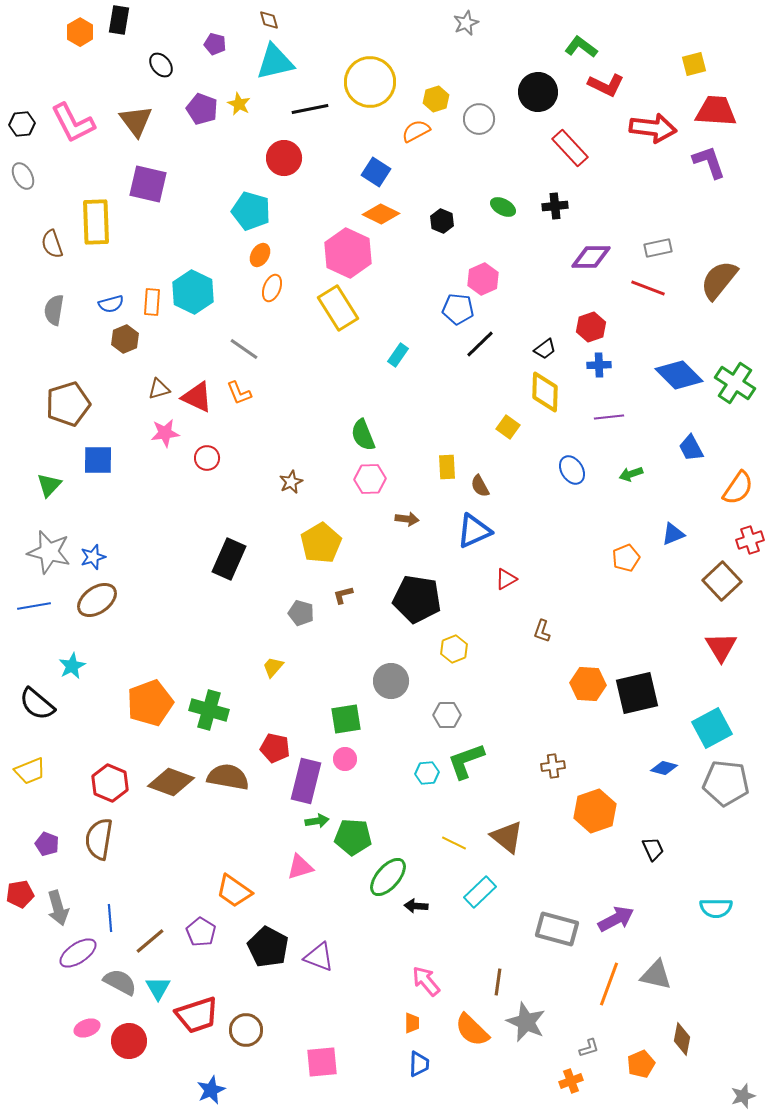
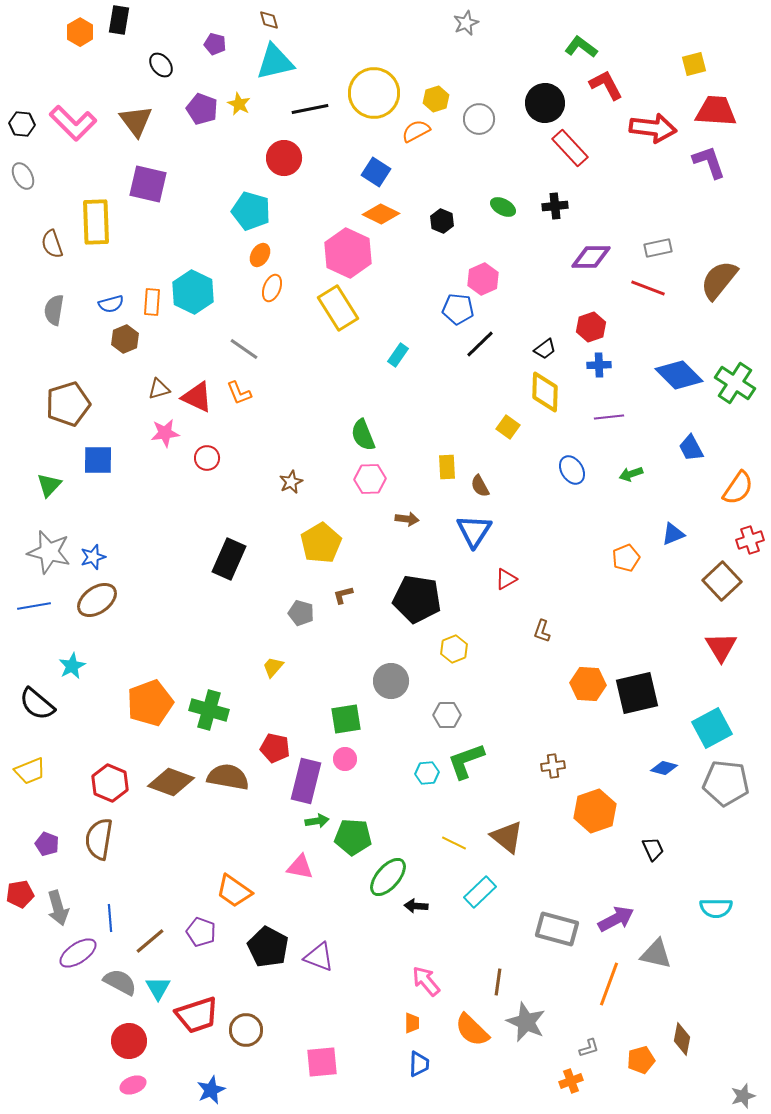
yellow circle at (370, 82): moved 4 px right, 11 px down
red L-shape at (606, 85): rotated 144 degrees counterclockwise
black circle at (538, 92): moved 7 px right, 11 px down
pink L-shape at (73, 123): rotated 18 degrees counterclockwise
black hexagon at (22, 124): rotated 10 degrees clockwise
blue triangle at (474, 531): rotated 33 degrees counterclockwise
pink triangle at (300, 867): rotated 28 degrees clockwise
purple pentagon at (201, 932): rotated 12 degrees counterclockwise
gray triangle at (656, 975): moved 21 px up
pink ellipse at (87, 1028): moved 46 px right, 57 px down
orange pentagon at (641, 1064): moved 4 px up; rotated 8 degrees clockwise
